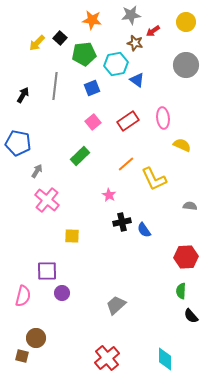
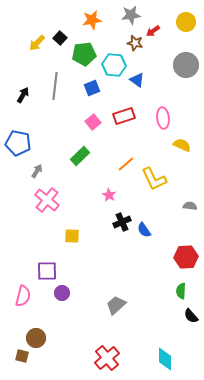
orange star: rotated 18 degrees counterclockwise
cyan hexagon: moved 2 px left, 1 px down; rotated 15 degrees clockwise
red rectangle: moved 4 px left, 5 px up; rotated 15 degrees clockwise
black cross: rotated 12 degrees counterclockwise
